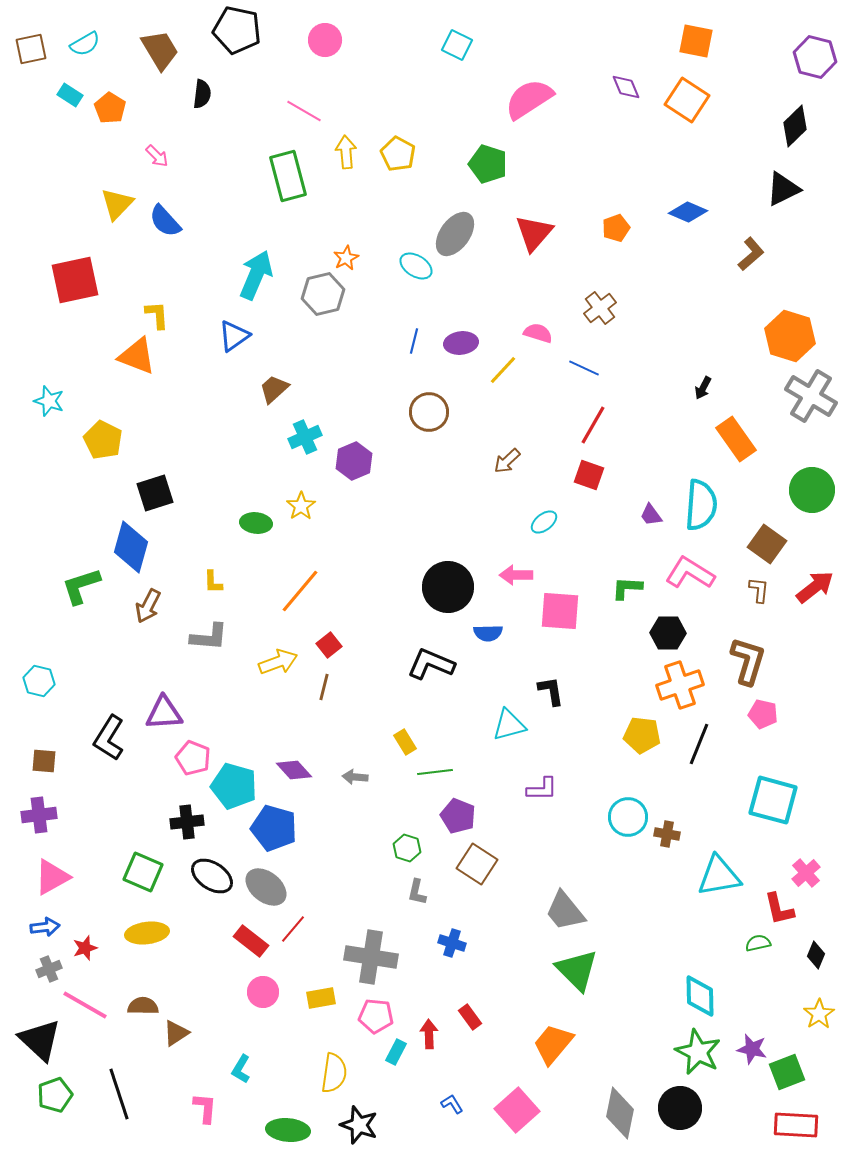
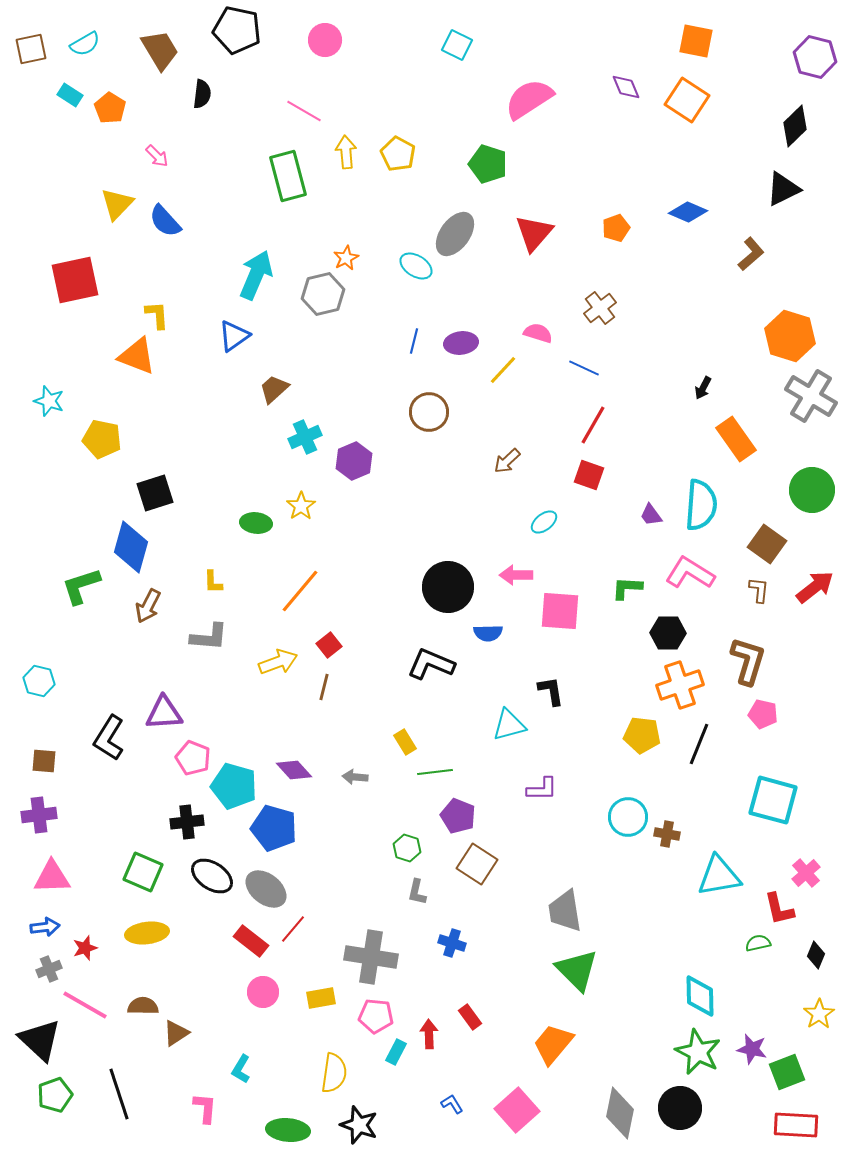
yellow pentagon at (103, 440): moved 1 px left, 1 px up; rotated 15 degrees counterclockwise
pink triangle at (52, 877): rotated 27 degrees clockwise
gray ellipse at (266, 887): moved 2 px down
gray trapezoid at (565, 911): rotated 30 degrees clockwise
